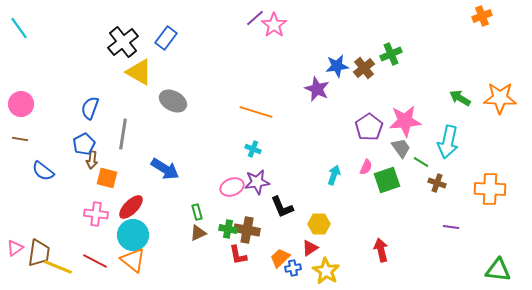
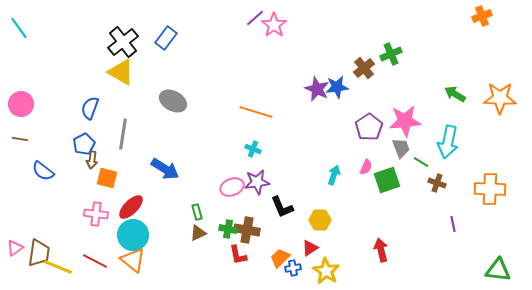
blue star at (337, 66): moved 21 px down
yellow triangle at (139, 72): moved 18 px left
green arrow at (460, 98): moved 5 px left, 4 px up
gray trapezoid at (401, 148): rotated 15 degrees clockwise
yellow hexagon at (319, 224): moved 1 px right, 4 px up
purple line at (451, 227): moved 2 px right, 3 px up; rotated 70 degrees clockwise
